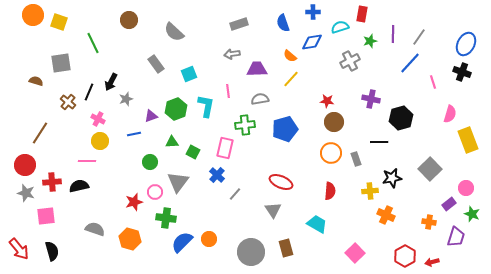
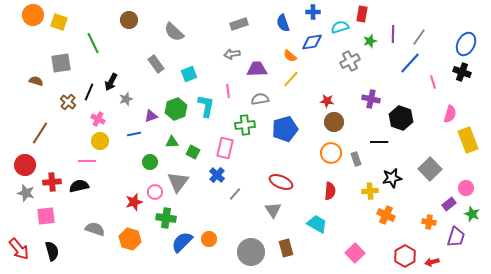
black hexagon at (401, 118): rotated 25 degrees counterclockwise
